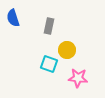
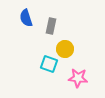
blue semicircle: moved 13 px right
gray rectangle: moved 2 px right
yellow circle: moved 2 px left, 1 px up
